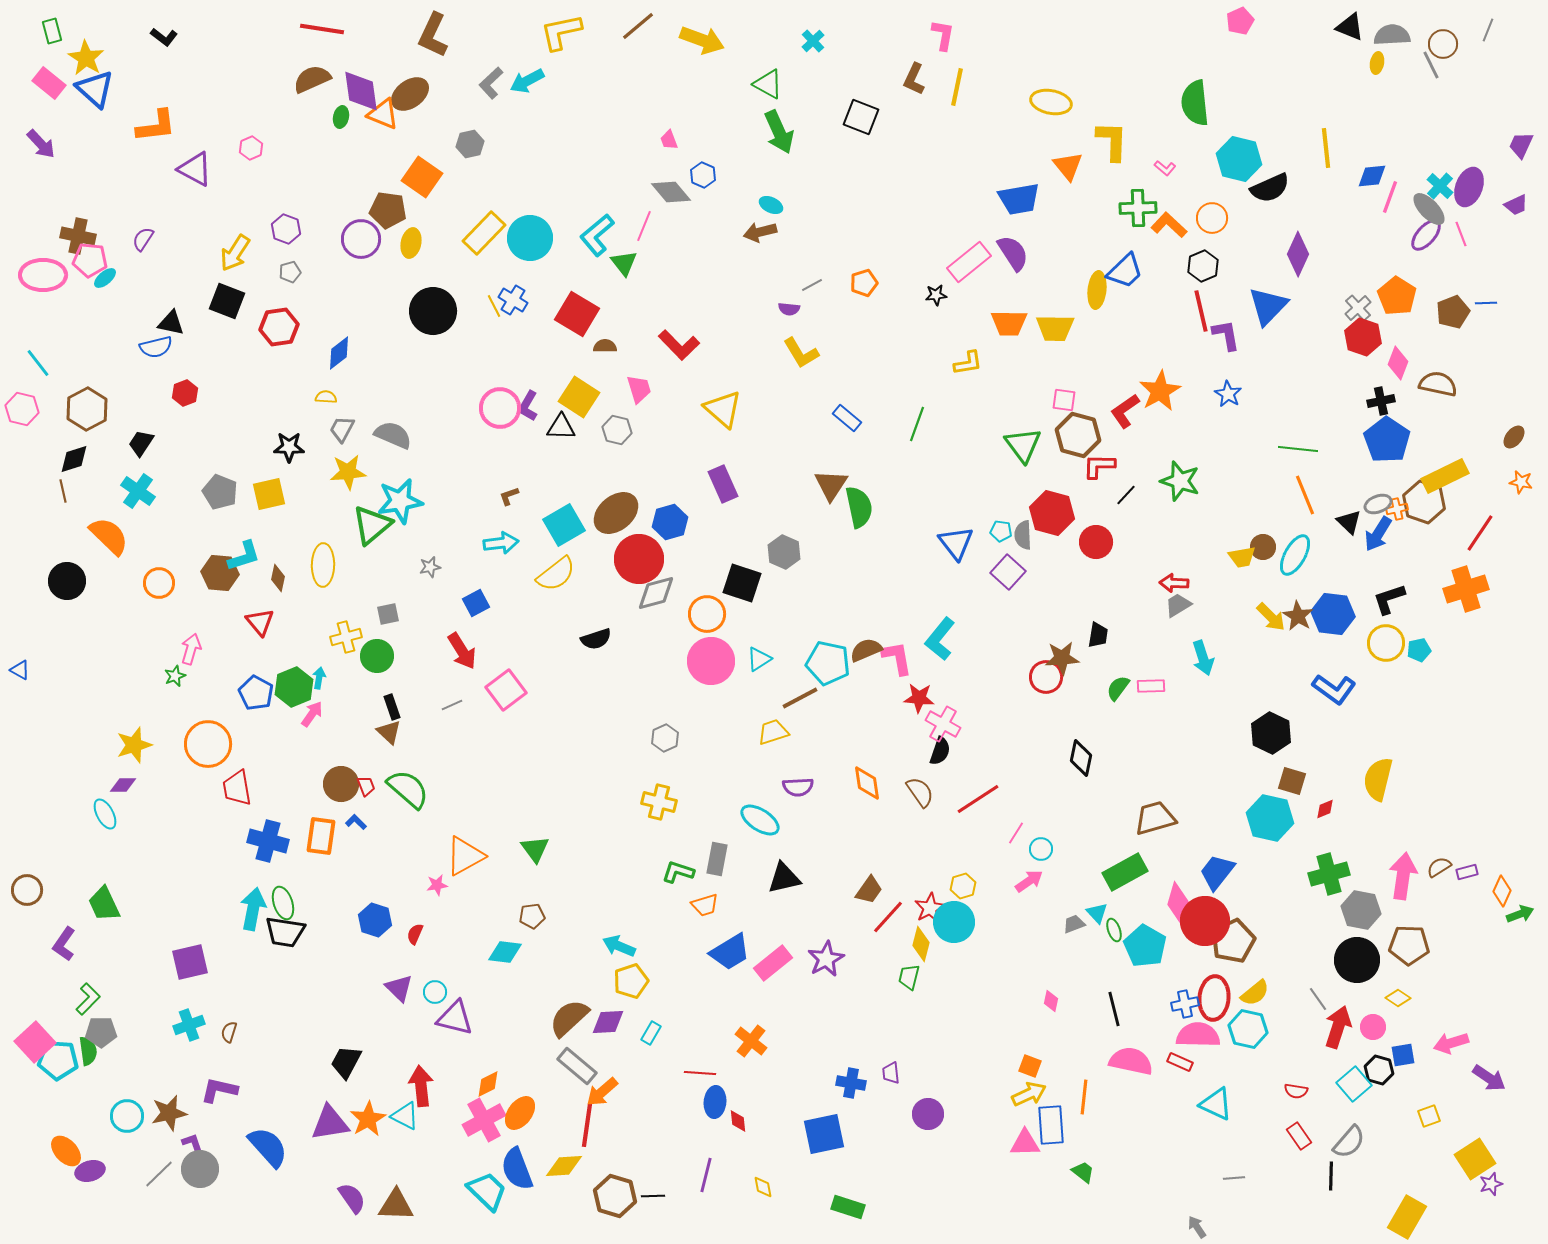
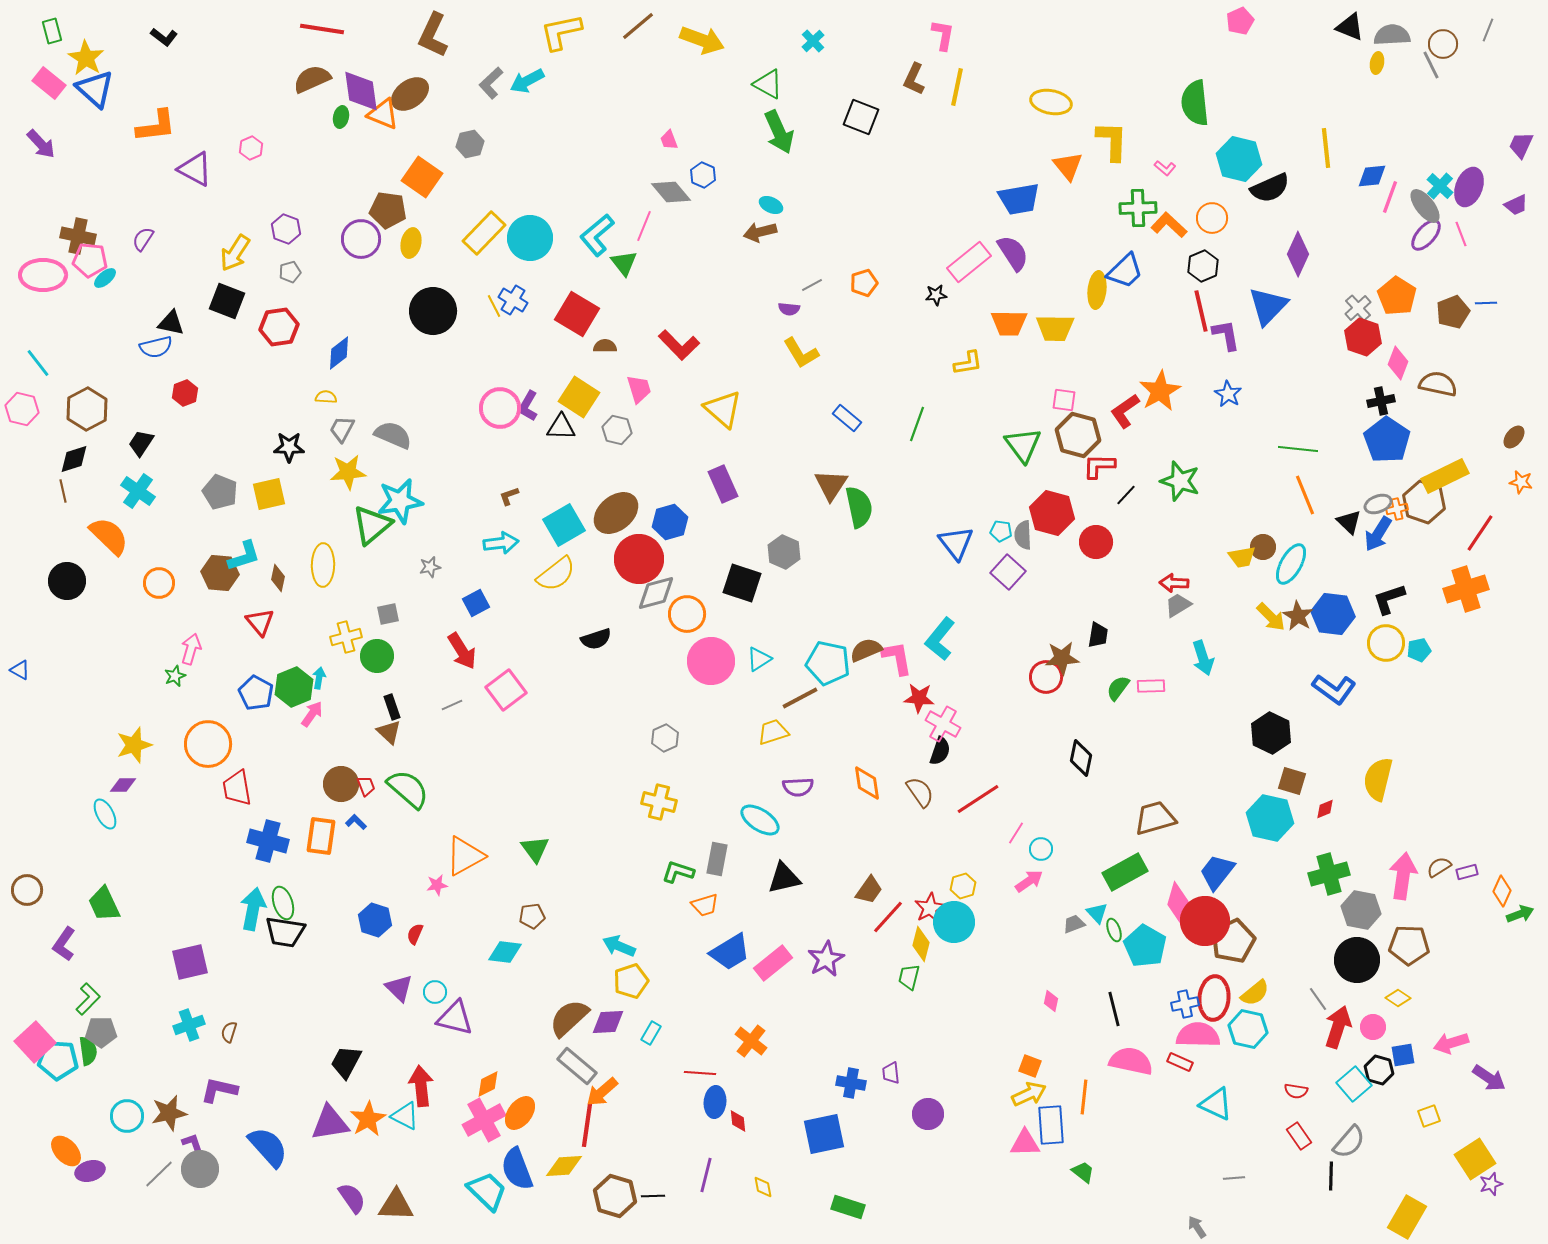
gray ellipse at (1429, 209): moved 4 px left, 3 px up; rotated 6 degrees clockwise
cyan ellipse at (1295, 555): moved 4 px left, 9 px down
orange circle at (707, 614): moved 20 px left
